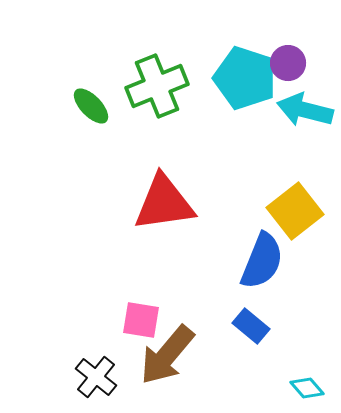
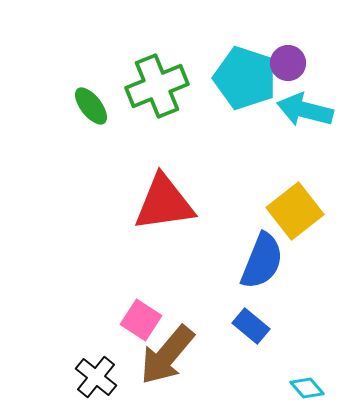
green ellipse: rotated 6 degrees clockwise
pink square: rotated 24 degrees clockwise
